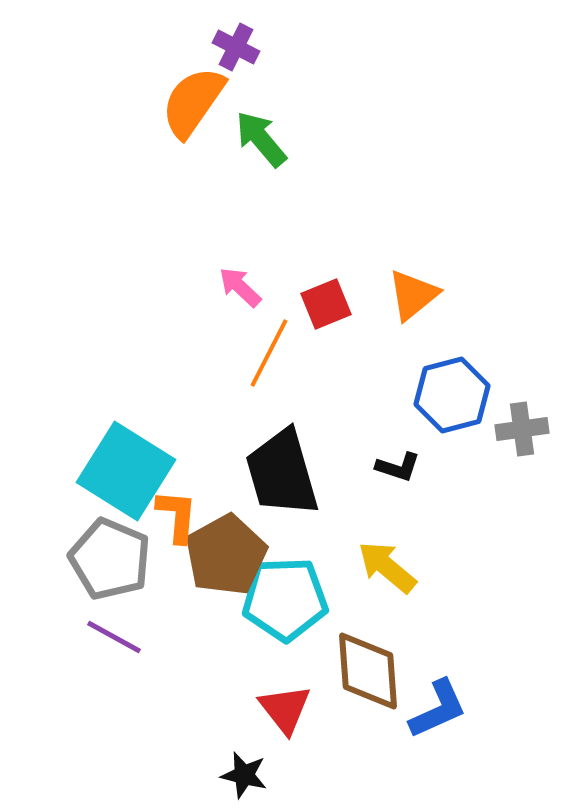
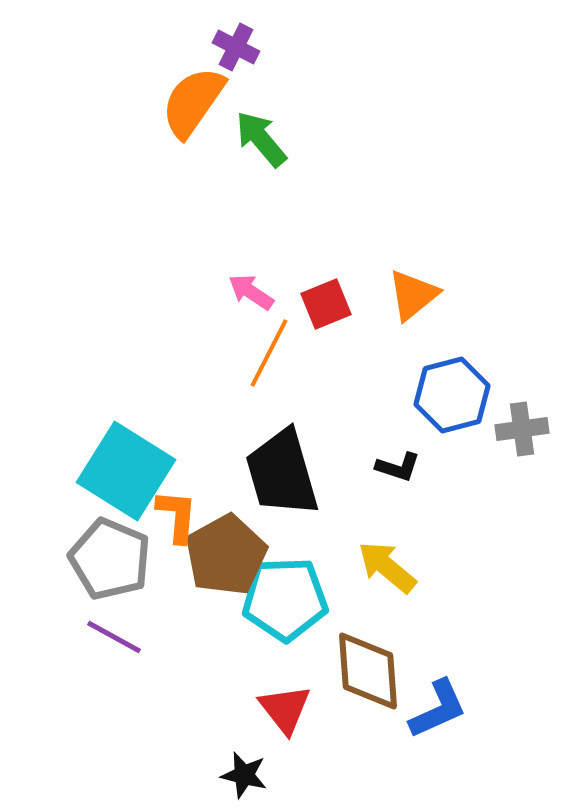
pink arrow: moved 11 px right, 5 px down; rotated 9 degrees counterclockwise
